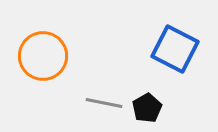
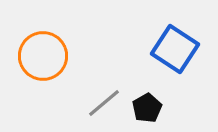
blue square: rotated 6 degrees clockwise
gray line: rotated 51 degrees counterclockwise
